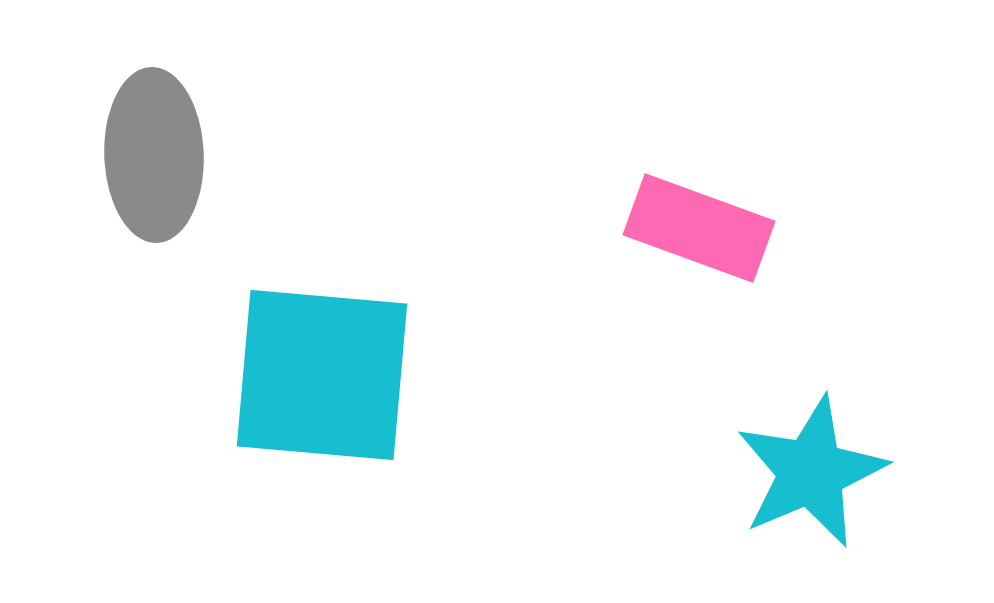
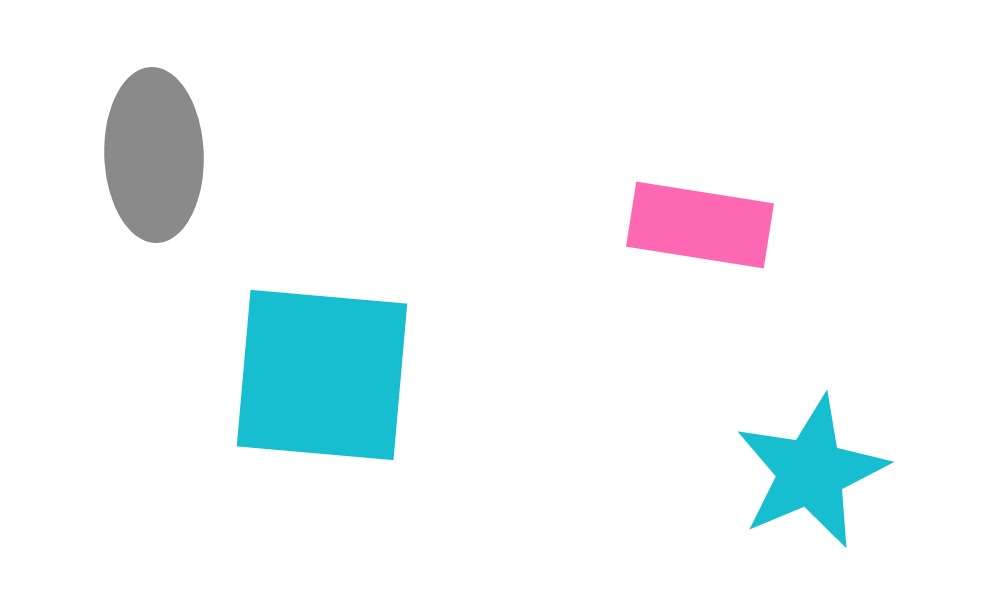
pink rectangle: moved 1 px right, 3 px up; rotated 11 degrees counterclockwise
